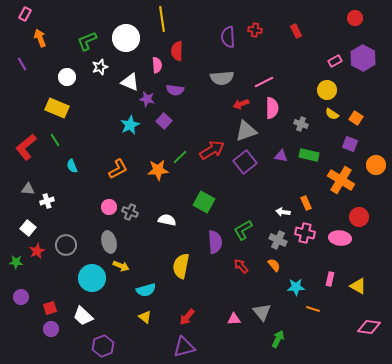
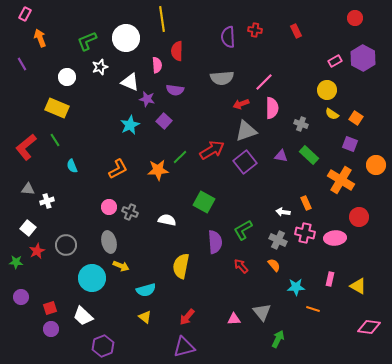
pink line at (264, 82): rotated 18 degrees counterclockwise
green rectangle at (309, 155): rotated 30 degrees clockwise
pink ellipse at (340, 238): moved 5 px left; rotated 10 degrees counterclockwise
